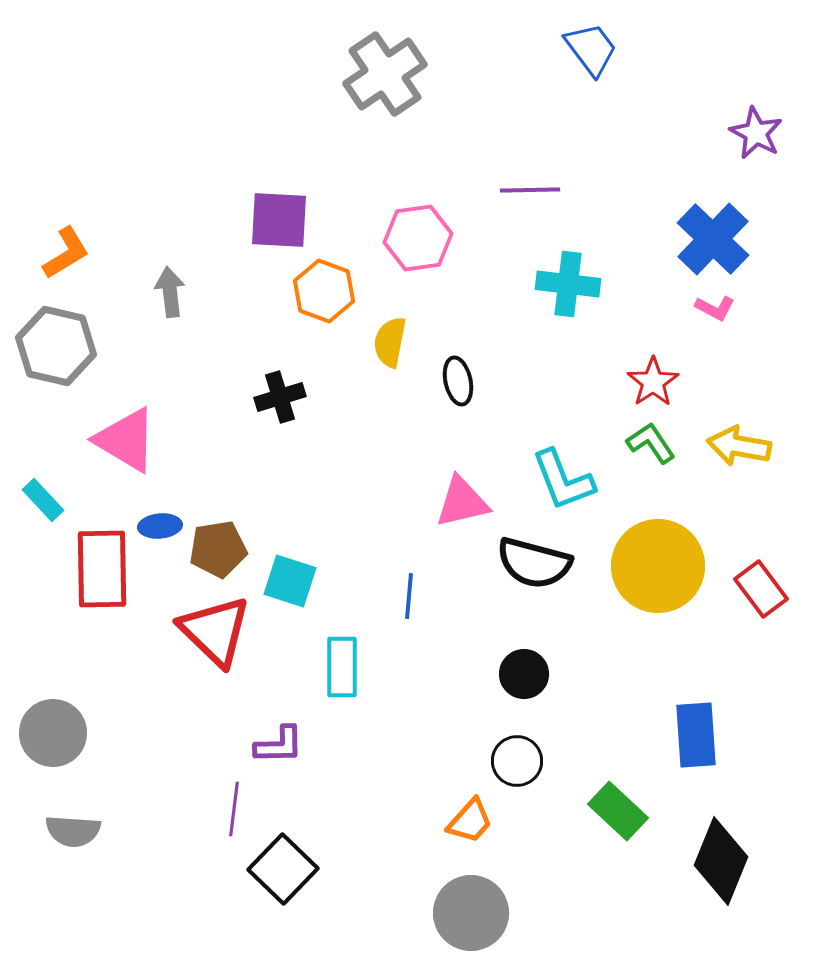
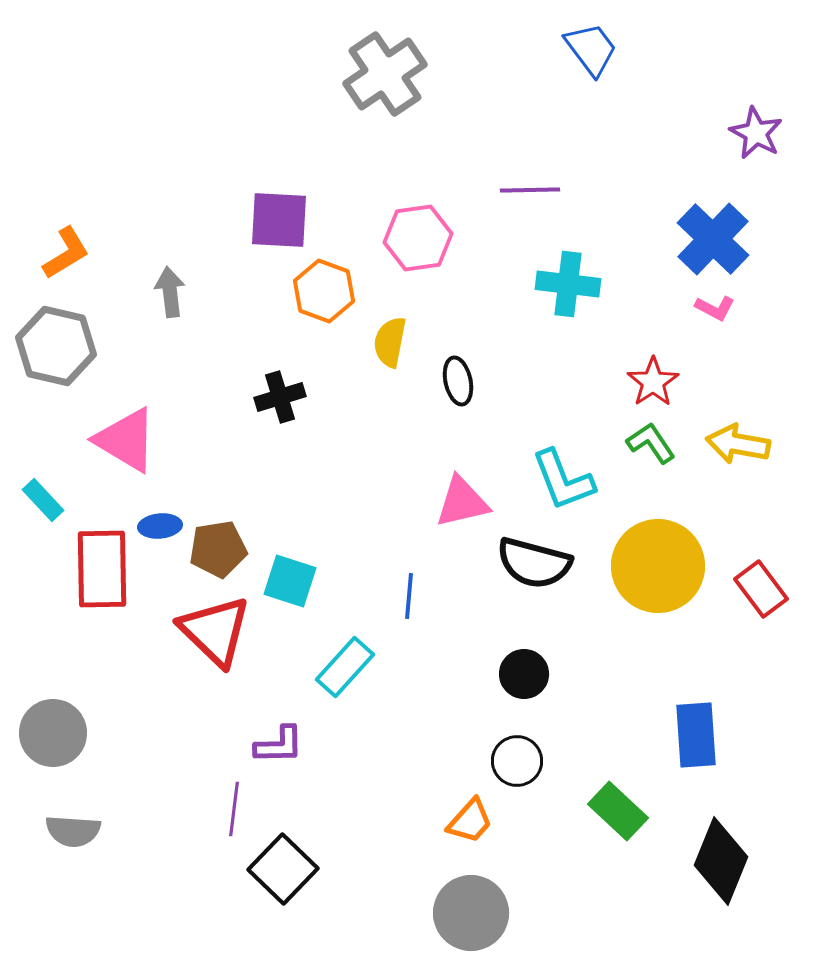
yellow arrow at (739, 446): moved 1 px left, 2 px up
cyan rectangle at (342, 667): moved 3 px right; rotated 42 degrees clockwise
